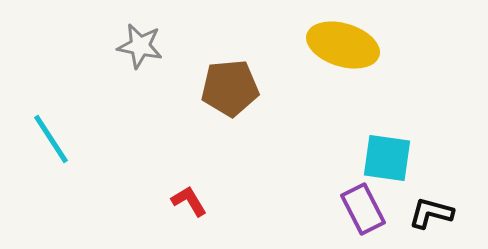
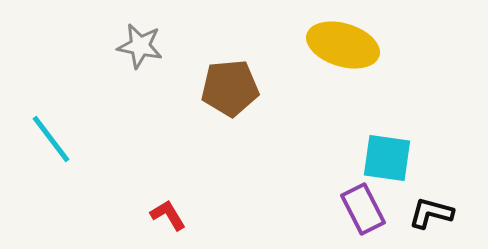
cyan line: rotated 4 degrees counterclockwise
red L-shape: moved 21 px left, 14 px down
